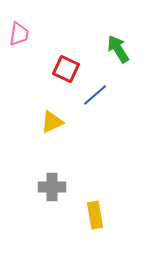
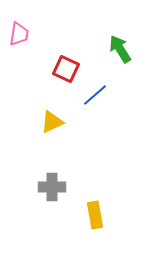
green arrow: moved 2 px right
